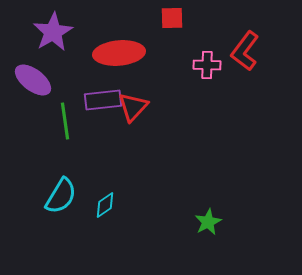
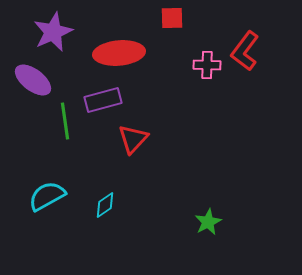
purple star: rotated 6 degrees clockwise
purple rectangle: rotated 9 degrees counterclockwise
red triangle: moved 32 px down
cyan semicircle: moved 14 px left; rotated 150 degrees counterclockwise
